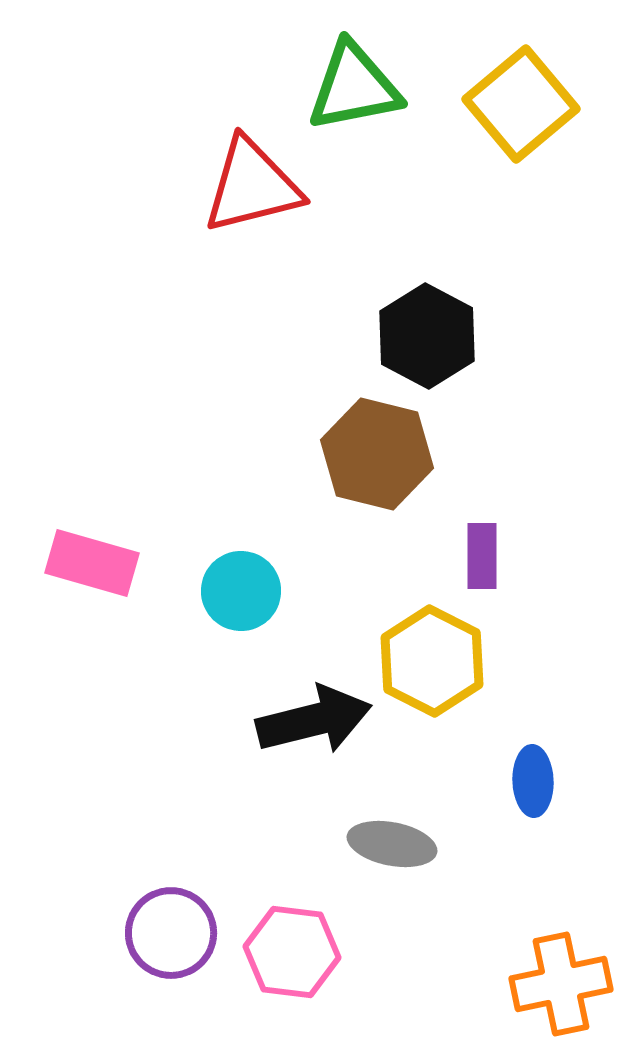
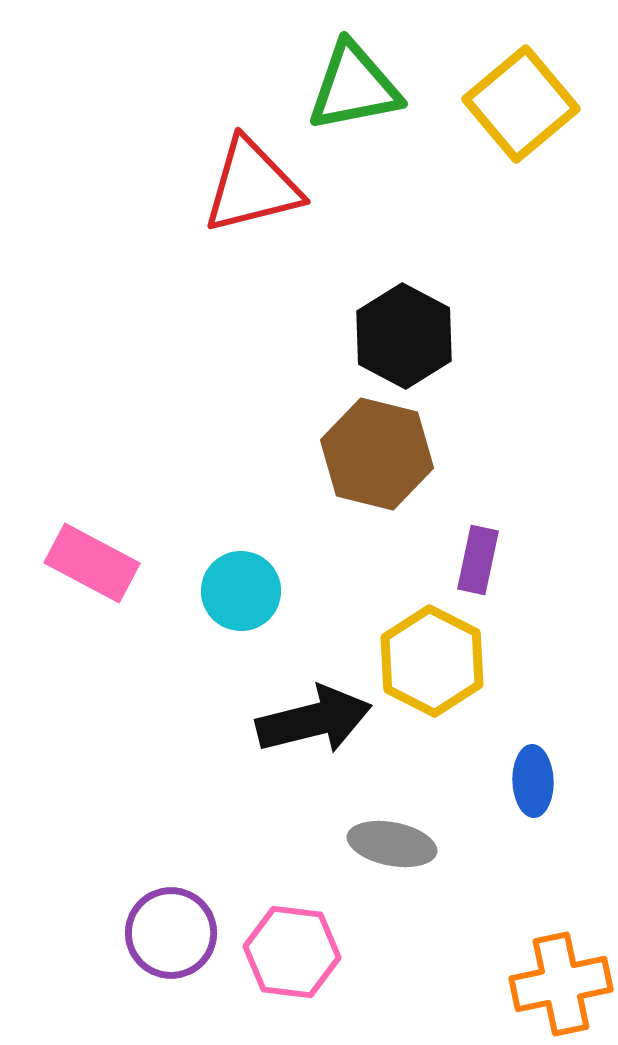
black hexagon: moved 23 px left
purple rectangle: moved 4 px left, 4 px down; rotated 12 degrees clockwise
pink rectangle: rotated 12 degrees clockwise
